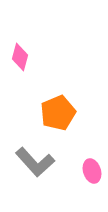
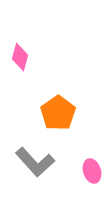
orange pentagon: rotated 12 degrees counterclockwise
